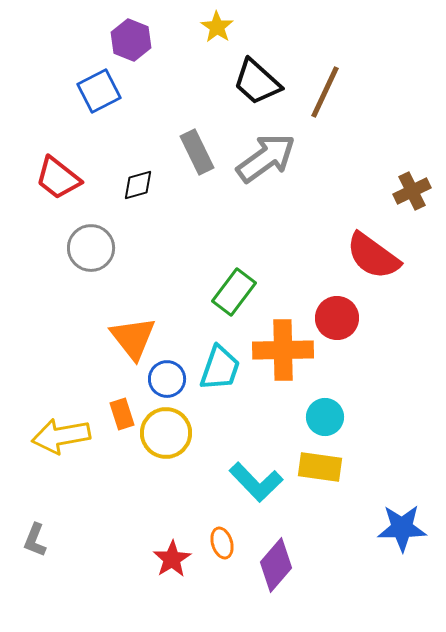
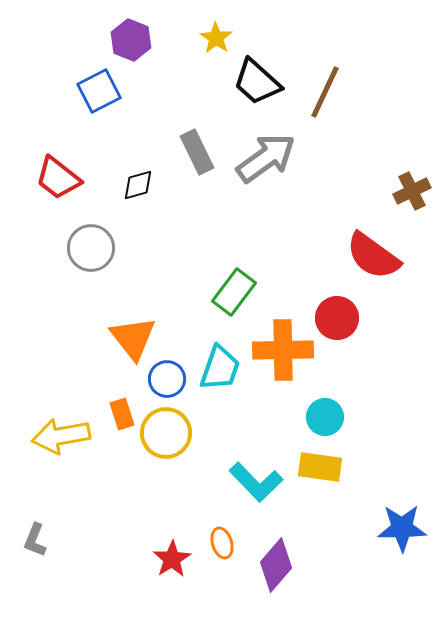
yellow star: moved 1 px left, 11 px down
